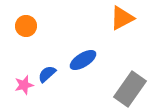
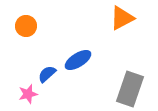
blue ellipse: moved 5 px left
pink star: moved 4 px right, 9 px down
gray rectangle: rotated 16 degrees counterclockwise
